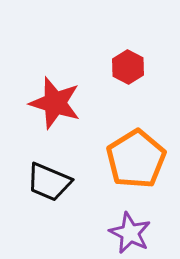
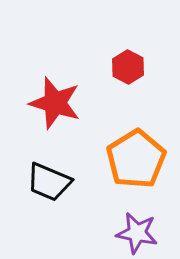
purple star: moved 7 px right; rotated 15 degrees counterclockwise
